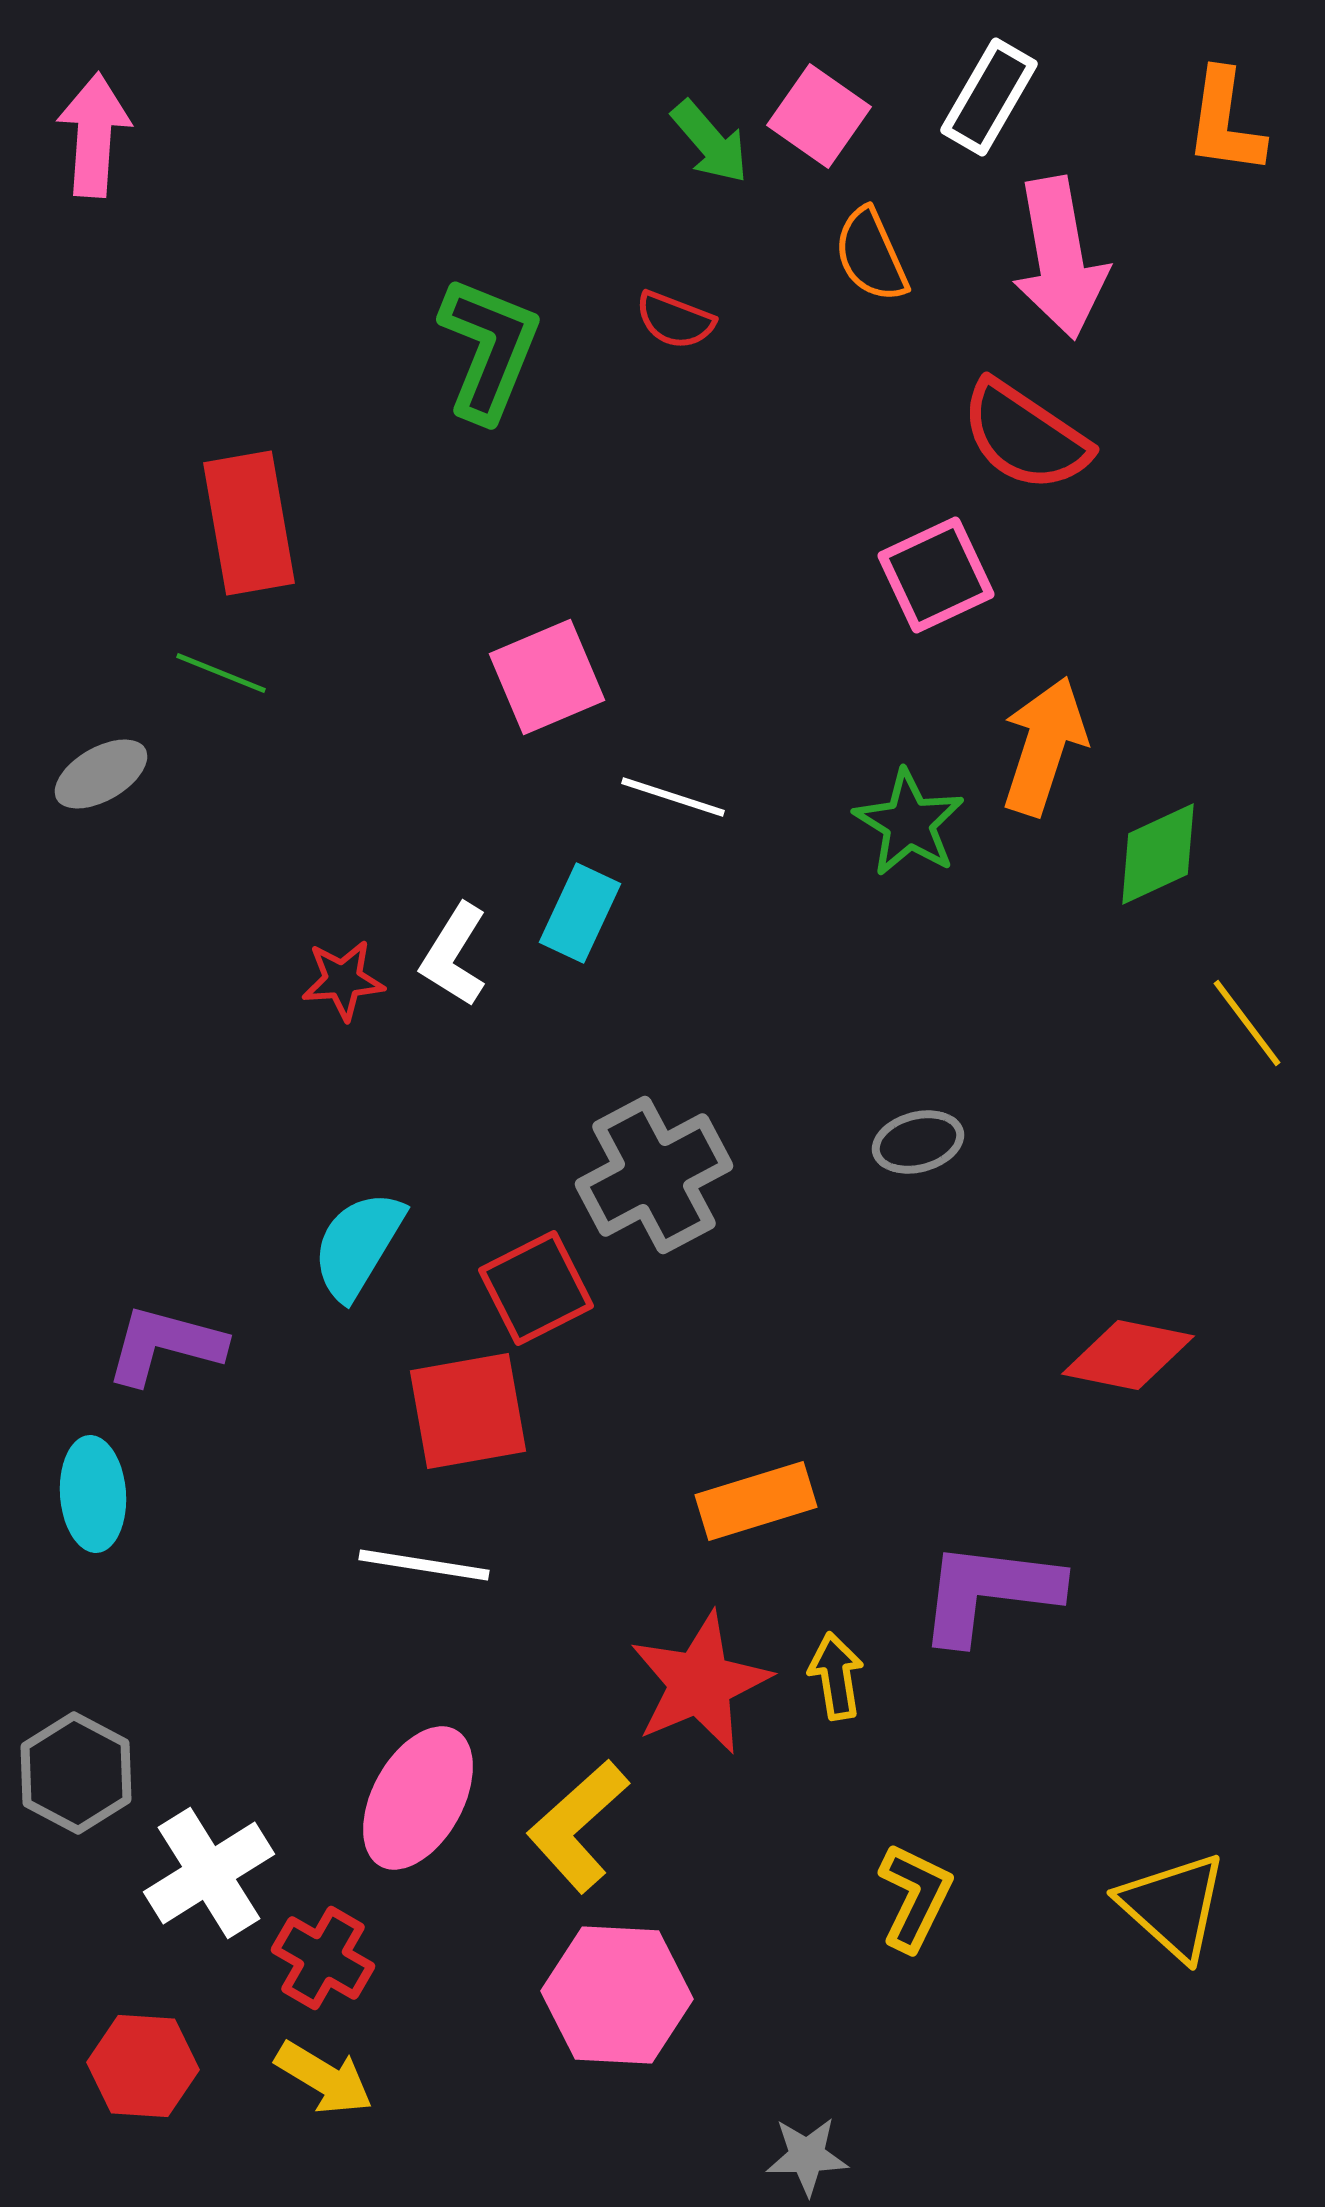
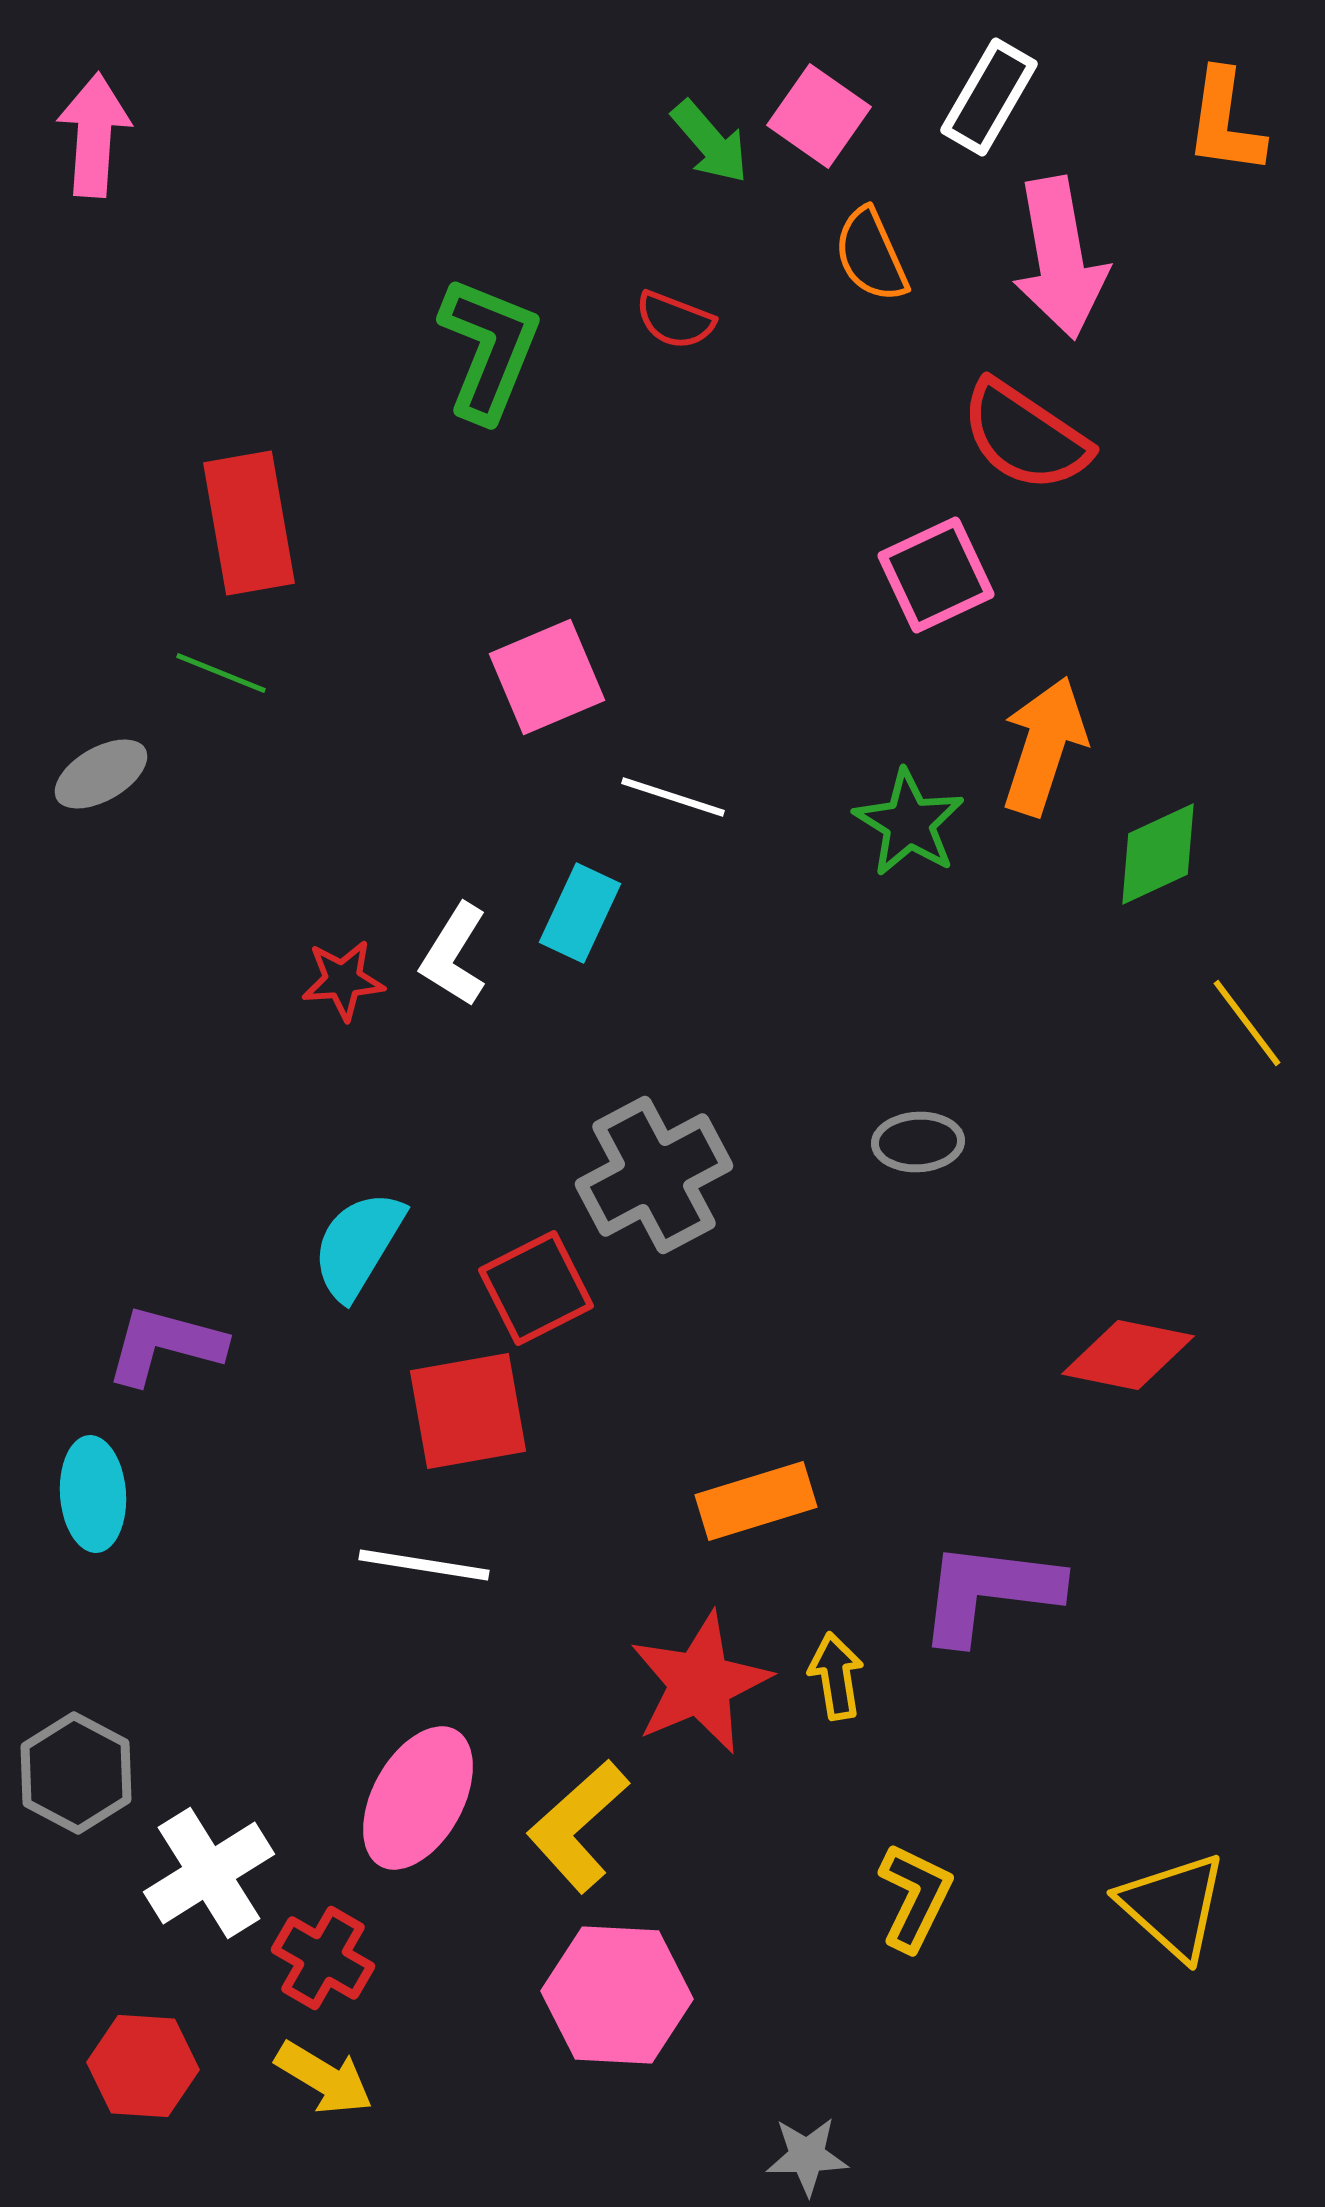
gray ellipse at (918, 1142): rotated 12 degrees clockwise
